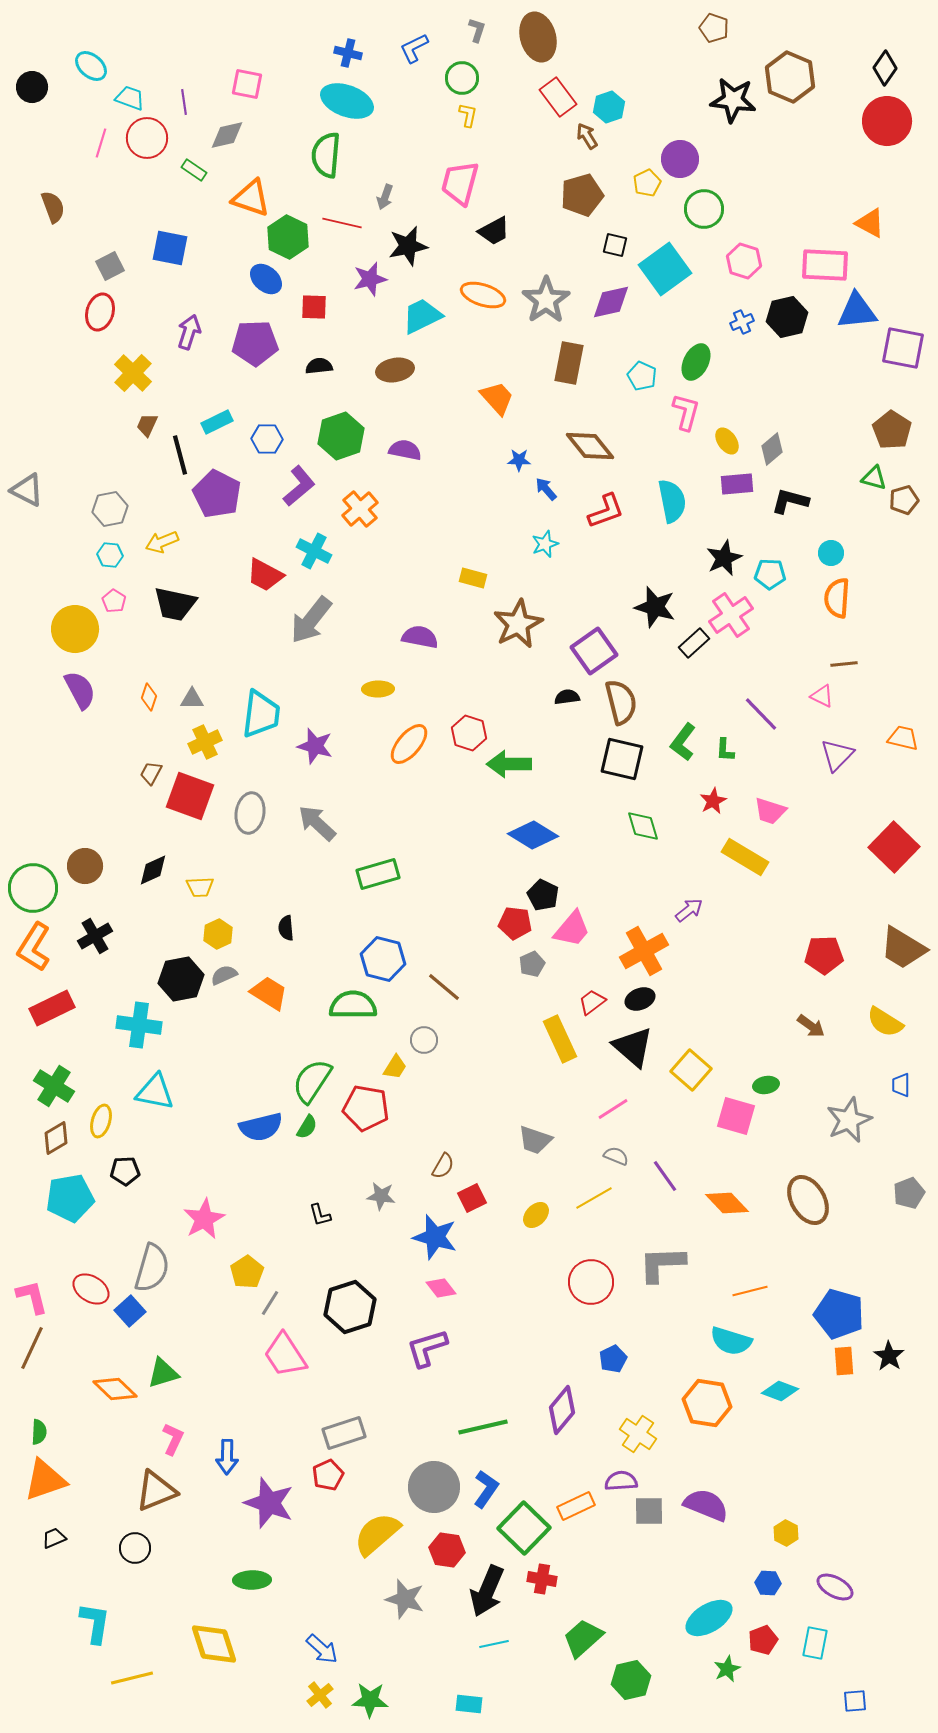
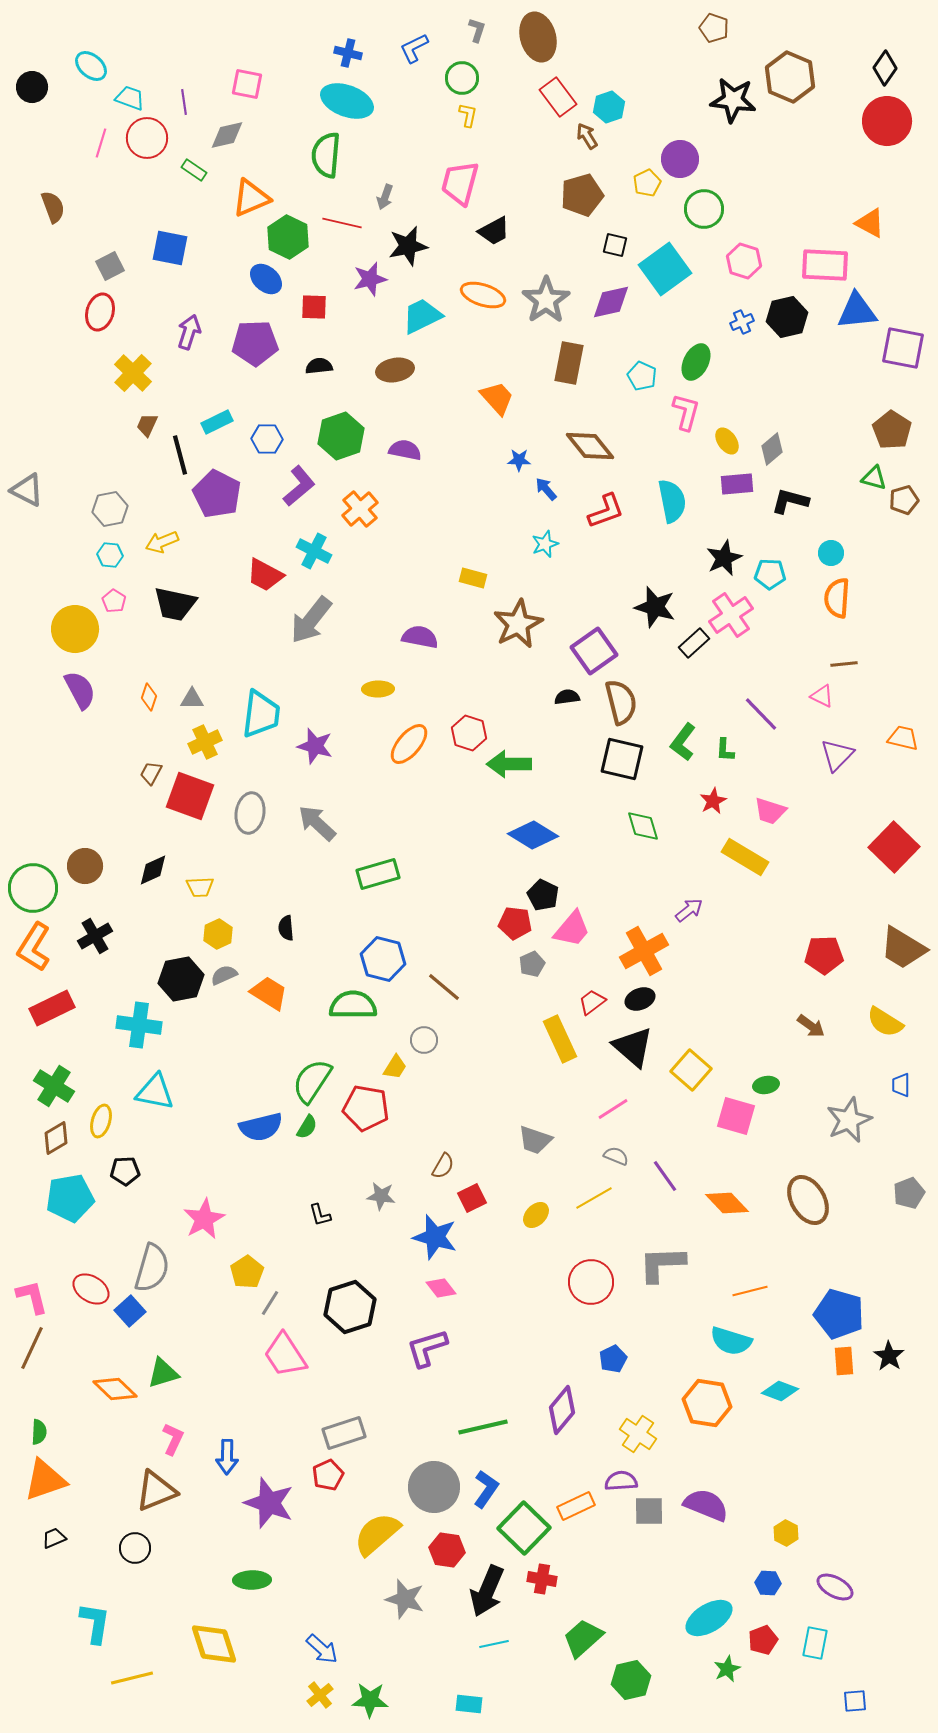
orange triangle at (251, 198): rotated 42 degrees counterclockwise
